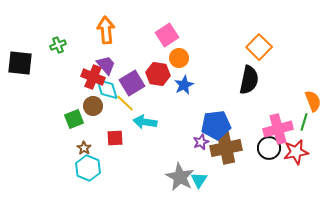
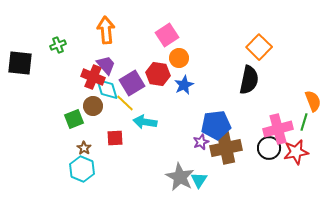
cyan hexagon: moved 6 px left, 1 px down
